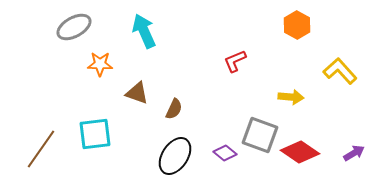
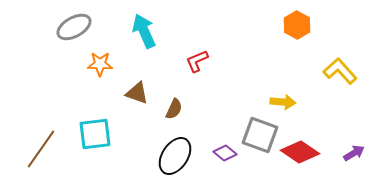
red L-shape: moved 38 px left
yellow arrow: moved 8 px left, 5 px down
